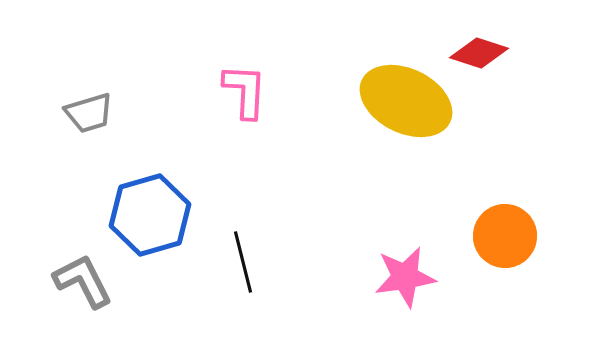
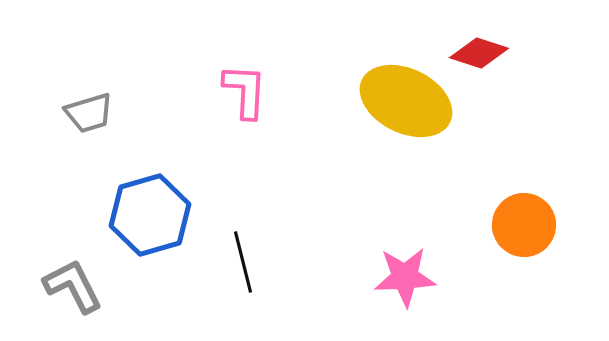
orange circle: moved 19 px right, 11 px up
pink star: rotated 6 degrees clockwise
gray L-shape: moved 10 px left, 5 px down
